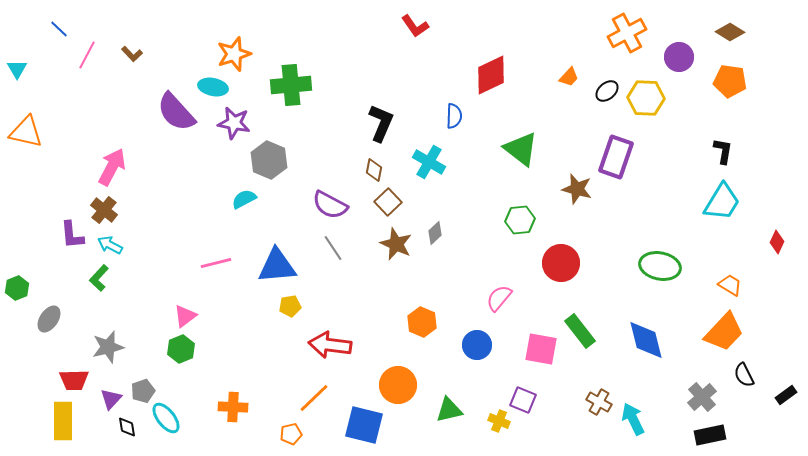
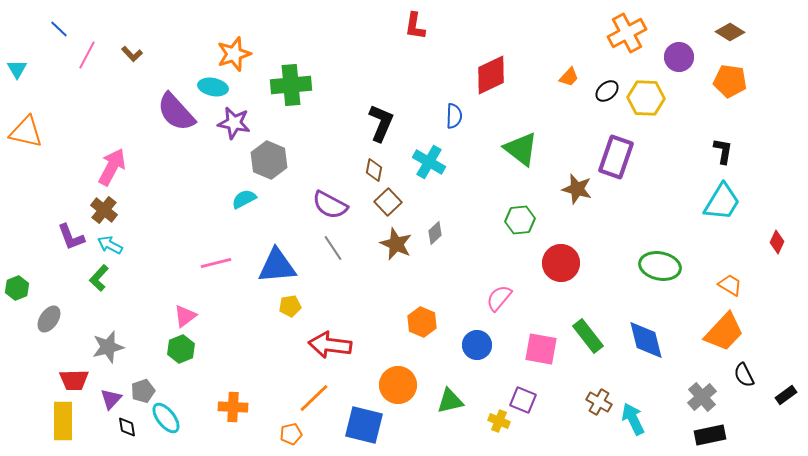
red L-shape at (415, 26): rotated 44 degrees clockwise
purple L-shape at (72, 235): moved 1 px left, 2 px down; rotated 16 degrees counterclockwise
green rectangle at (580, 331): moved 8 px right, 5 px down
green triangle at (449, 410): moved 1 px right, 9 px up
